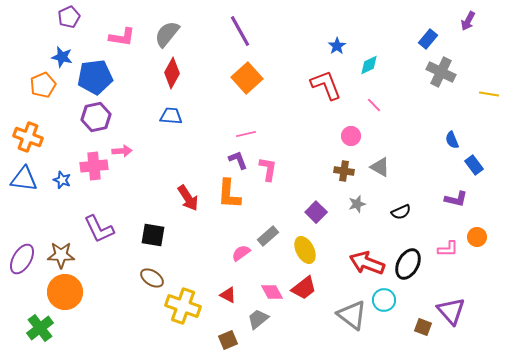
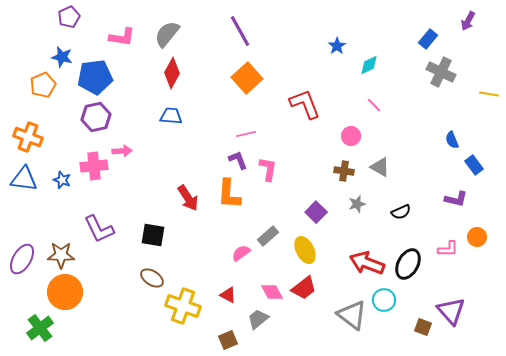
red L-shape at (326, 85): moved 21 px left, 19 px down
